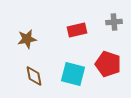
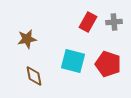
red rectangle: moved 11 px right, 8 px up; rotated 48 degrees counterclockwise
cyan square: moved 13 px up
